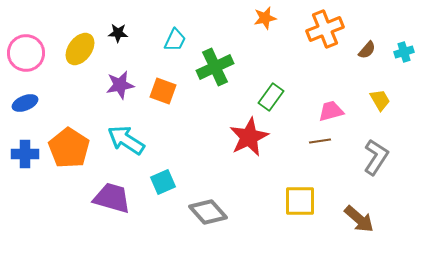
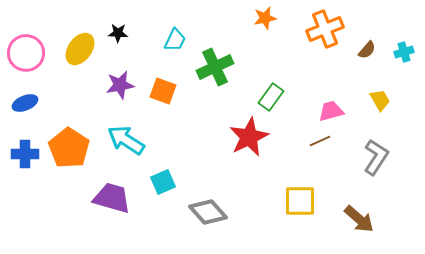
brown line: rotated 15 degrees counterclockwise
